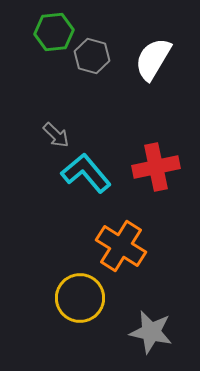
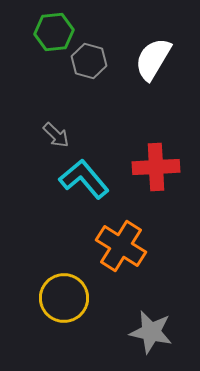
gray hexagon: moved 3 px left, 5 px down
red cross: rotated 9 degrees clockwise
cyan L-shape: moved 2 px left, 6 px down
yellow circle: moved 16 px left
